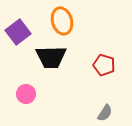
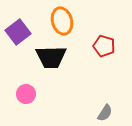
red pentagon: moved 19 px up
